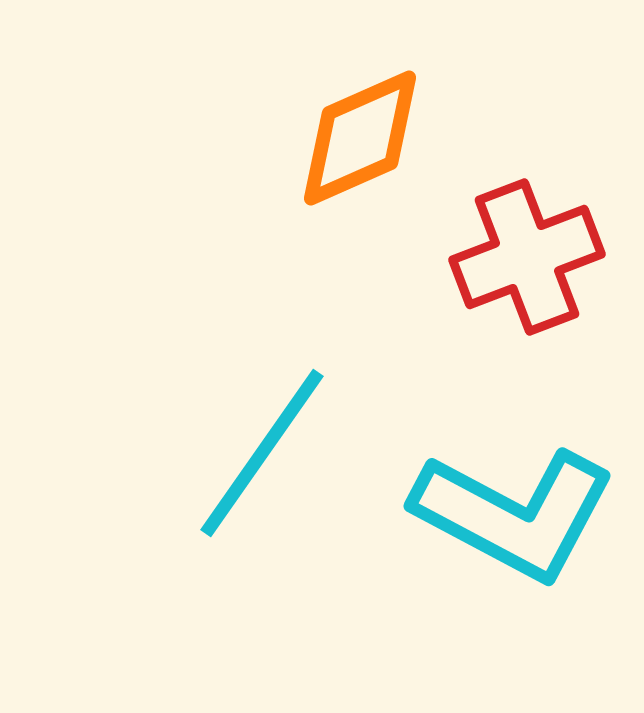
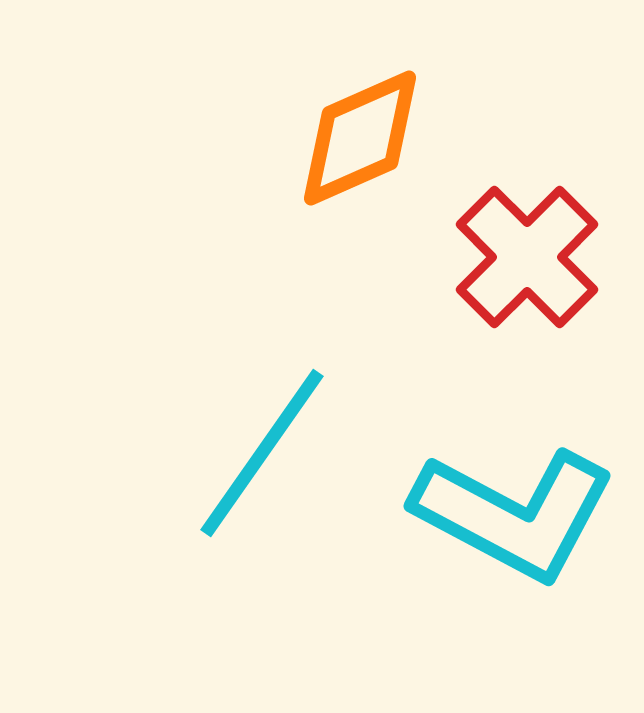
red cross: rotated 24 degrees counterclockwise
